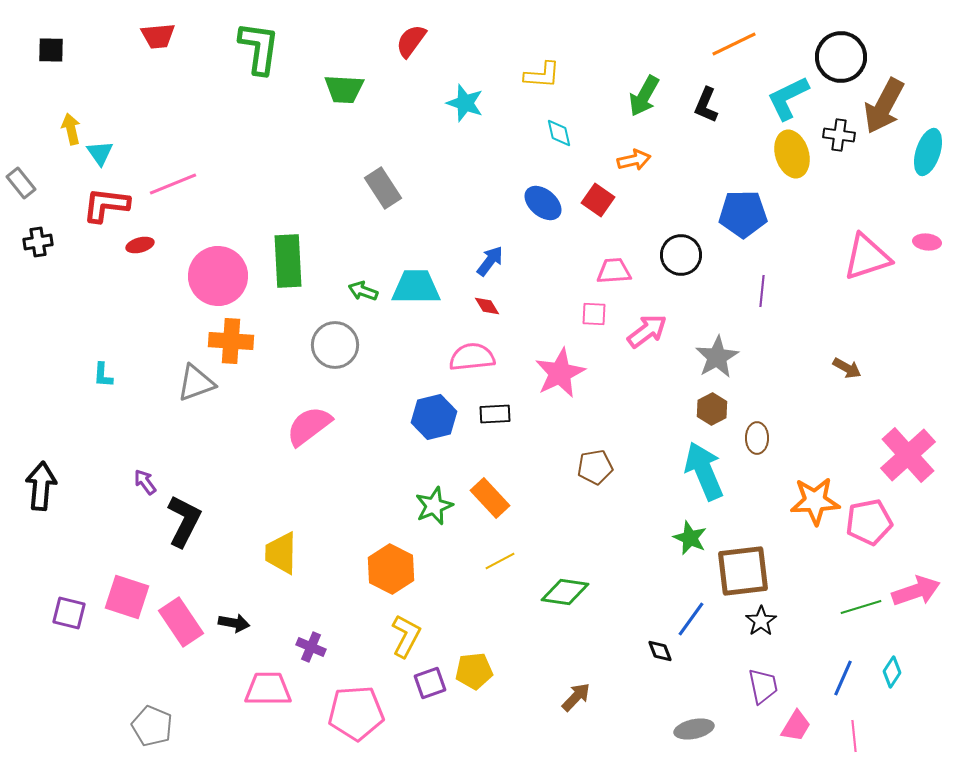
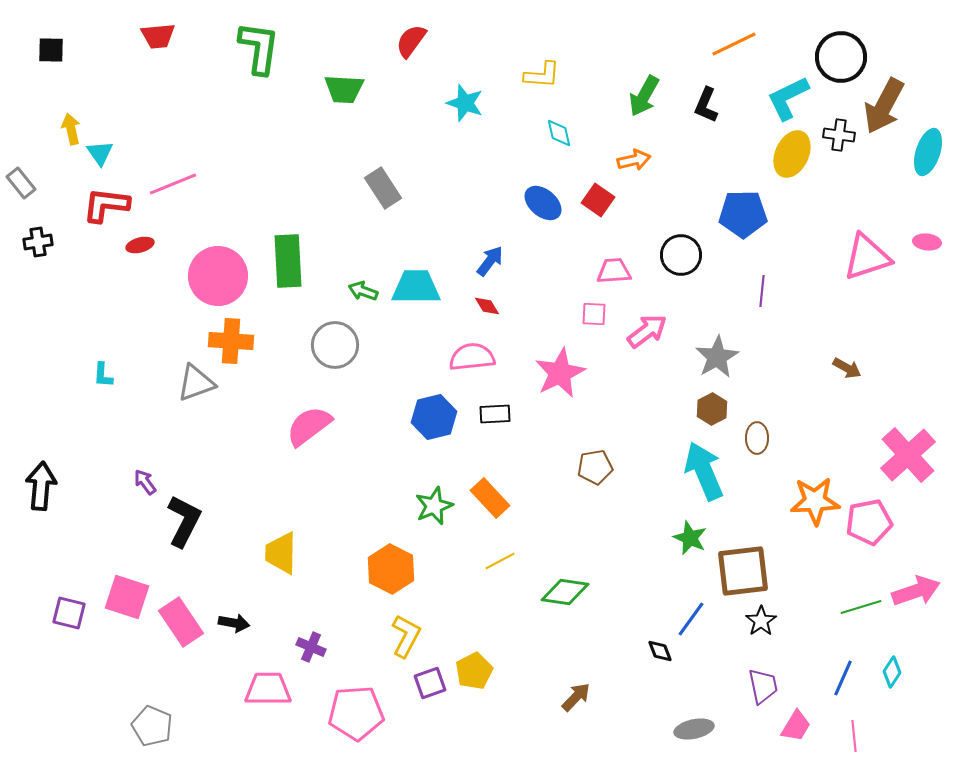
yellow ellipse at (792, 154): rotated 42 degrees clockwise
yellow pentagon at (474, 671): rotated 21 degrees counterclockwise
